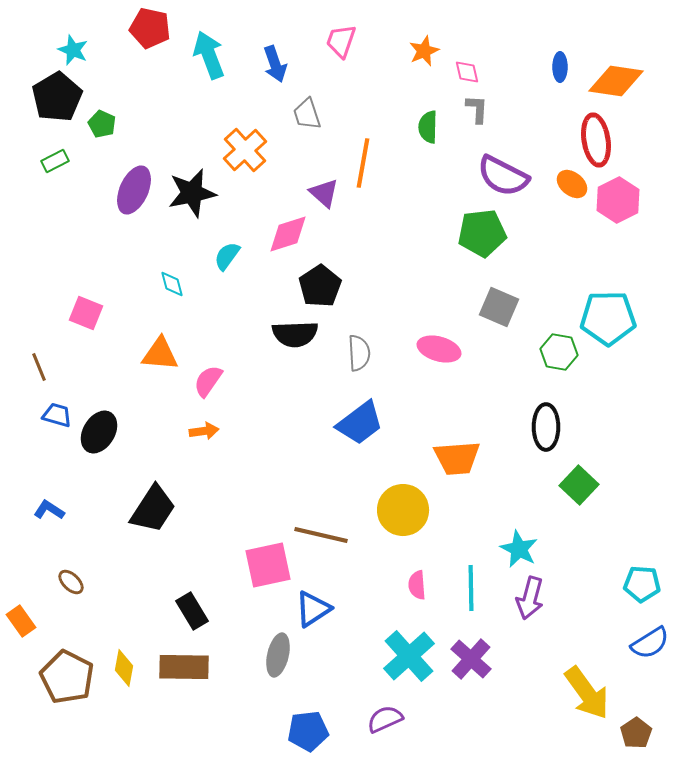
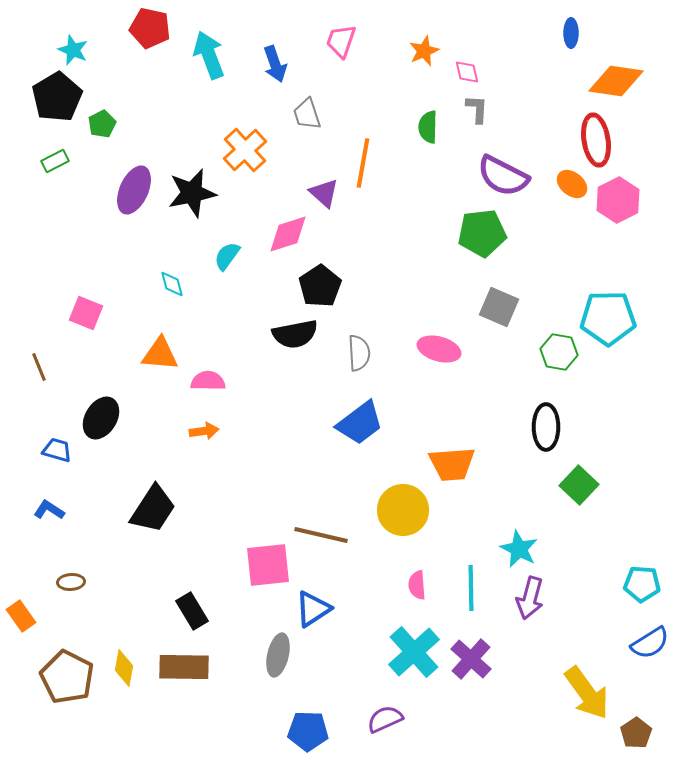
blue ellipse at (560, 67): moved 11 px right, 34 px up
green pentagon at (102, 124): rotated 20 degrees clockwise
black semicircle at (295, 334): rotated 9 degrees counterclockwise
pink semicircle at (208, 381): rotated 56 degrees clockwise
blue trapezoid at (57, 415): moved 35 px down
black ellipse at (99, 432): moved 2 px right, 14 px up
orange trapezoid at (457, 458): moved 5 px left, 6 px down
pink square at (268, 565): rotated 6 degrees clockwise
brown ellipse at (71, 582): rotated 48 degrees counterclockwise
orange rectangle at (21, 621): moved 5 px up
cyan cross at (409, 656): moved 5 px right, 4 px up
blue pentagon at (308, 731): rotated 9 degrees clockwise
